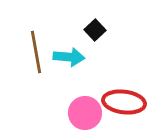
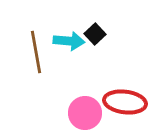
black square: moved 4 px down
cyan arrow: moved 16 px up
red ellipse: moved 1 px right
